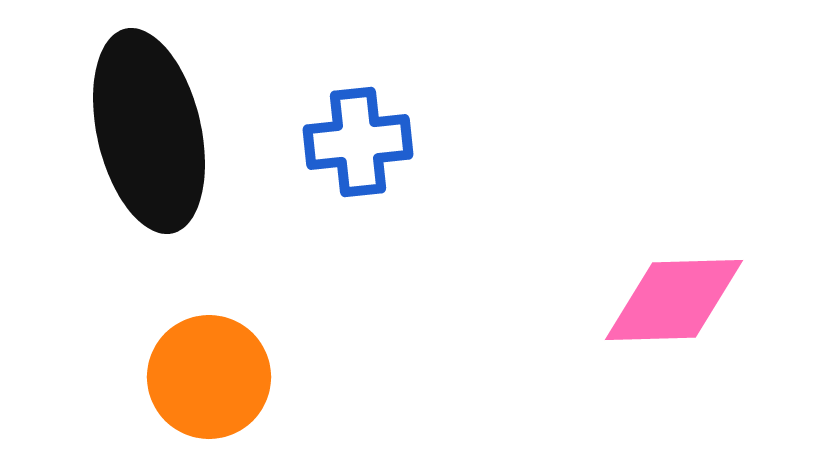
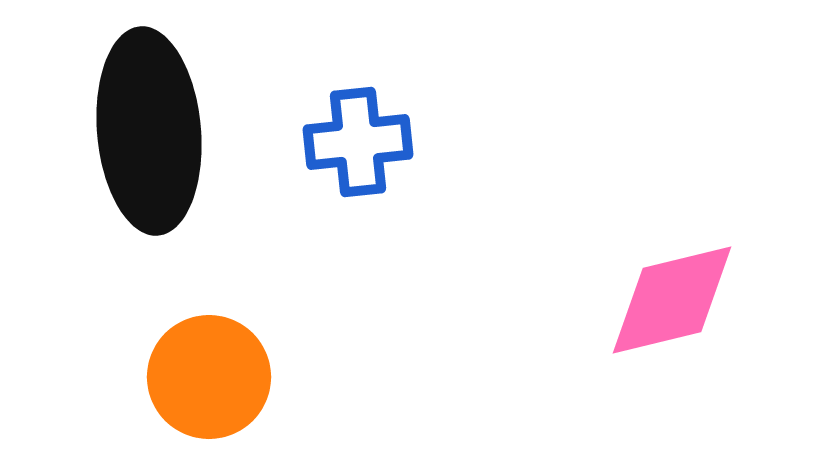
black ellipse: rotated 8 degrees clockwise
pink diamond: moved 2 px left; rotated 12 degrees counterclockwise
